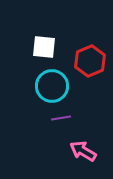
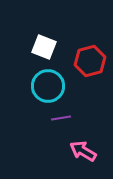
white square: rotated 15 degrees clockwise
red hexagon: rotated 8 degrees clockwise
cyan circle: moved 4 px left
